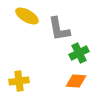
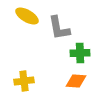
gray L-shape: moved 1 px up
green cross: moved 1 px right; rotated 24 degrees clockwise
yellow cross: moved 5 px right
